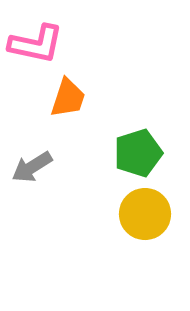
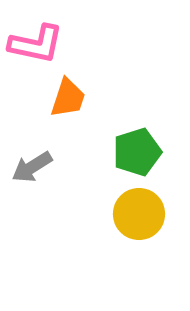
green pentagon: moved 1 px left, 1 px up
yellow circle: moved 6 px left
